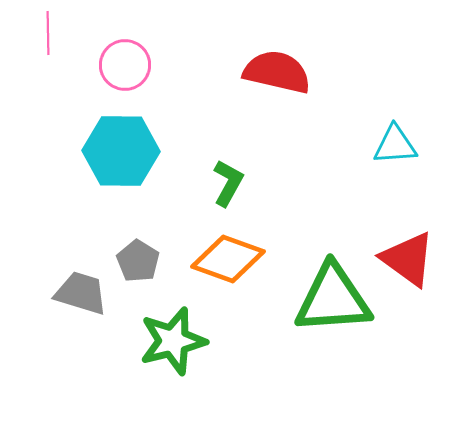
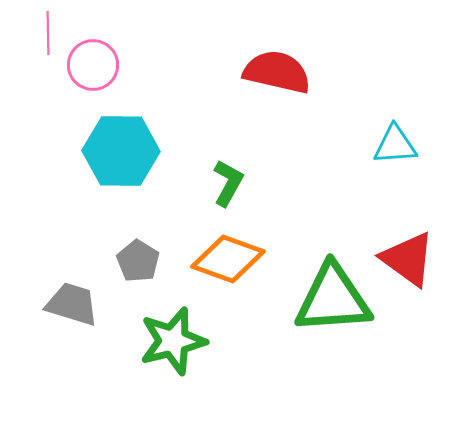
pink circle: moved 32 px left
gray trapezoid: moved 9 px left, 11 px down
